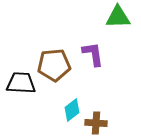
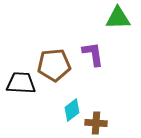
green triangle: moved 1 px down
